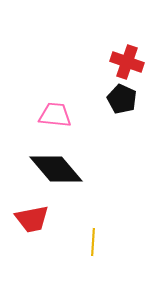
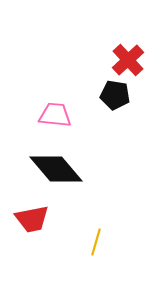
red cross: moved 1 px right, 2 px up; rotated 28 degrees clockwise
black pentagon: moved 7 px left, 4 px up; rotated 16 degrees counterclockwise
yellow line: moved 3 px right; rotated 12 degrees clockwise
